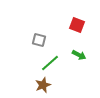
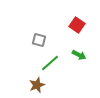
red square: rotated 14 degrees clockwise
brown star: moved 6 px left
